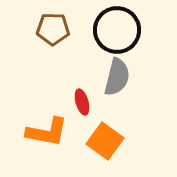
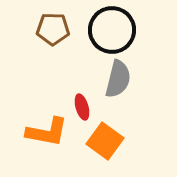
black circle: moved 5 px left
gray semicircle: moved 1 px right, 2 px down
red ellipse: moved 5 px down
